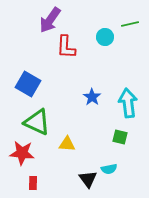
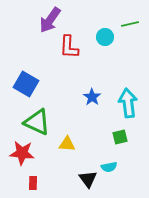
red L-shape: moved 3 px right
blue square: moved 2 px left
green square: rotated 28 degrees counterclockwise
cyan semicircle: moved 2 px up
